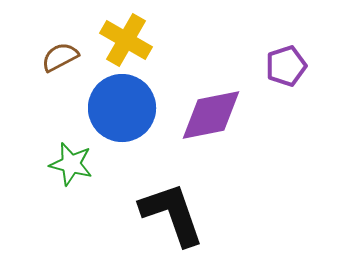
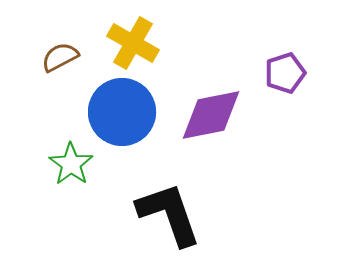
yellow cross: moved 7 px right, 3 px down
purple pentagon: moved 1 px left, 7 px down
blue circle: moved 4 px down
green star: rotated 21 degrees clockwise
black L-shape: moved 3 px left
